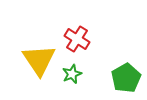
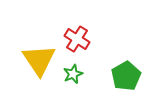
green star: moved 1 px right
green pentagon: moved 2 px up
